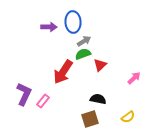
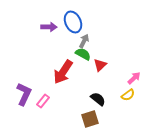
blue ellipse: rotated 20 degrees counterclockwise
gray arrow: rotated 32 degrees counterclockwise
green semicircle: rotated 49 degrees clockwise
black semicircle: rotated 28 degrees clockwise
yellow semicircle: moved 22 px up
